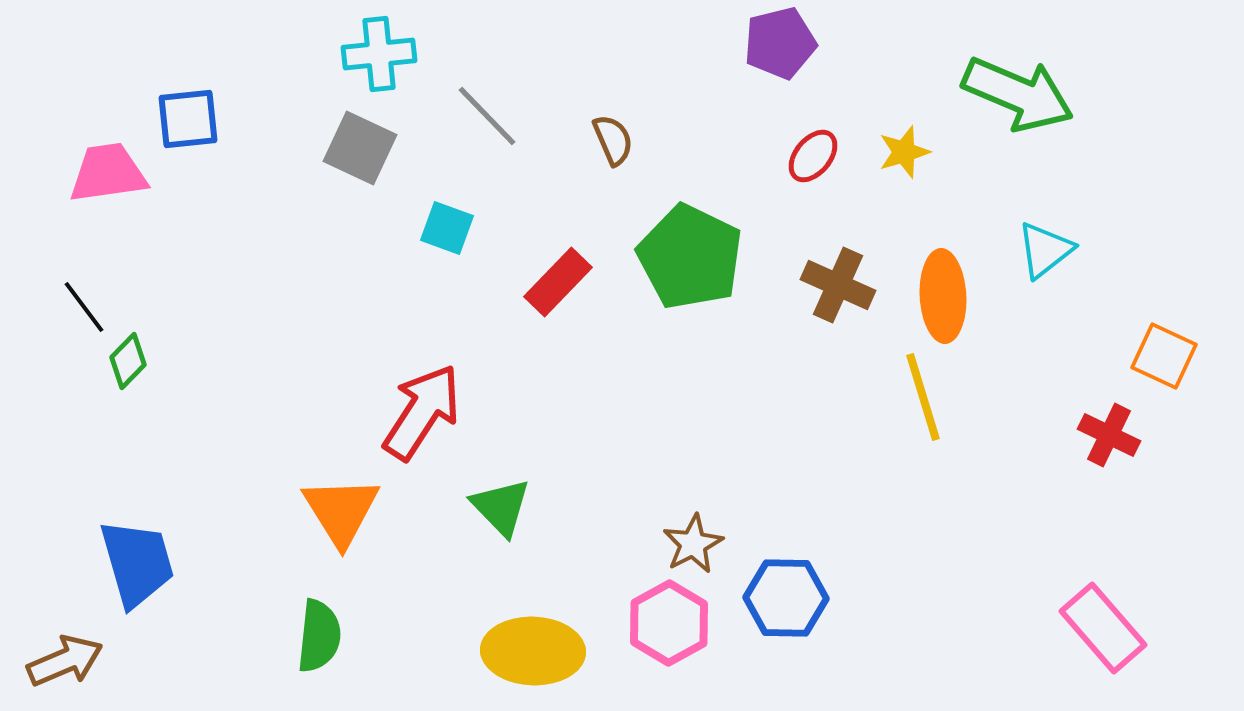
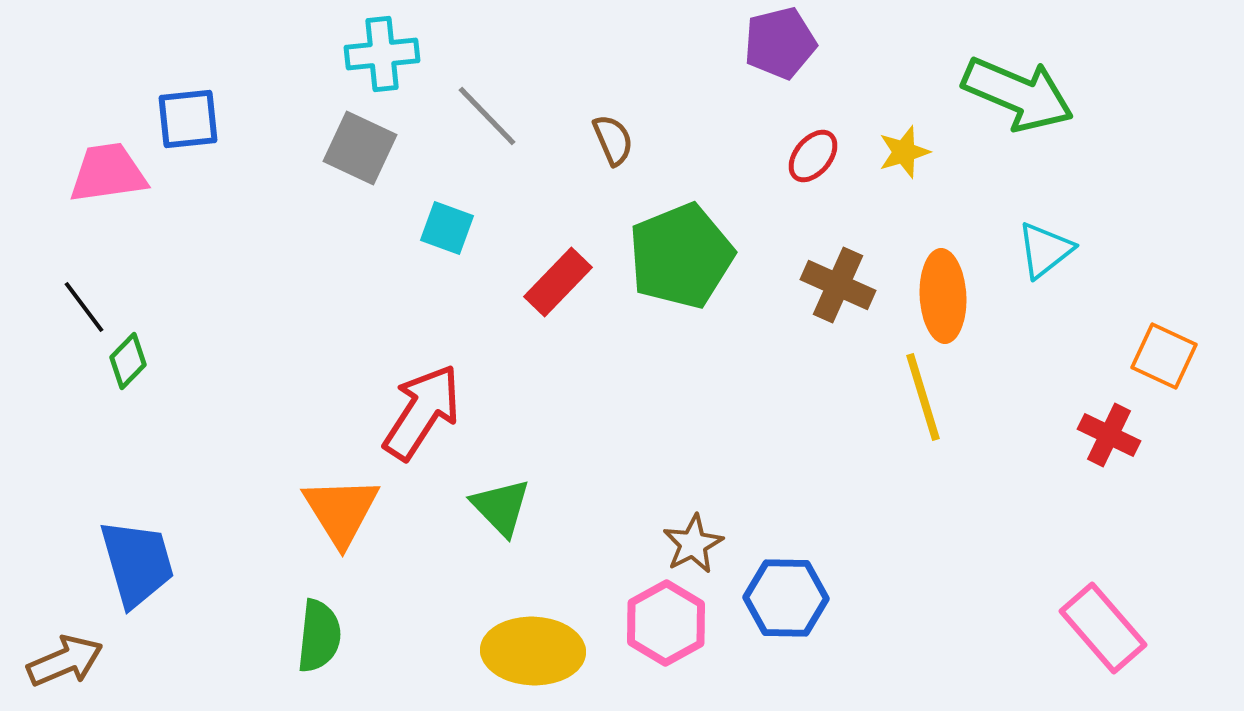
cyan cross: moved 3 px right
green pentagon: moved 9 px left, 1 px up; rotated 24 degrees clockwise
pink hexagon: moved 3 px left
